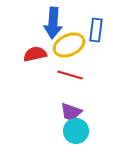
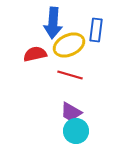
purple trapezoid: rotated 10 degrees clockwise
